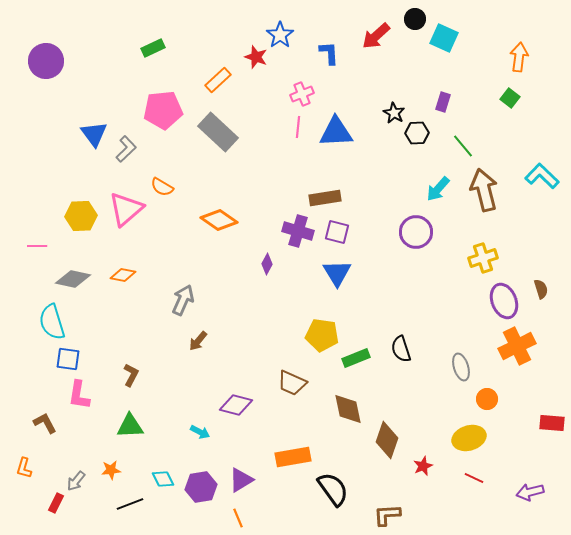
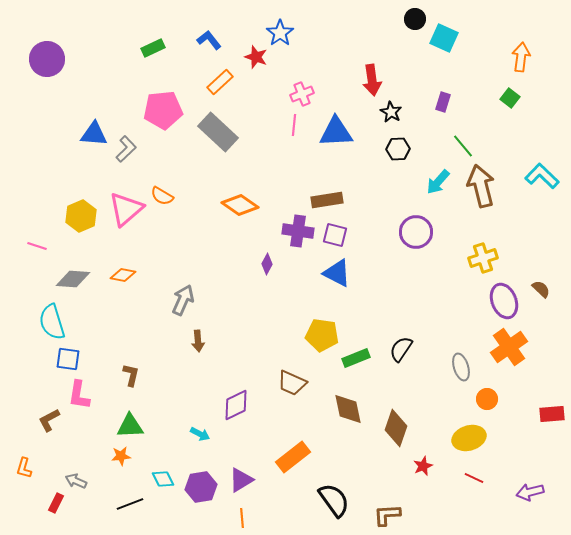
blue star at (280, 35): moved 2 px up
red arrow at (376, 36): moved 4 px left, 44 px down; rotated 56 degrees counterclockwise
blue L-shape at (329, 53): moved 120 px left, 13 px up; rotated 35 degrees counterclockwise
orange arrow at (519, 57): moved 2 px right
purple circle at (46, 61): moved 1 px right, 2 px up
orange rectangle at (218, 80): moved 2 px right, 2 px down
black star at (394, 113): moved 3 px left, 1 px up
pink line at (298, 127): moved 4 px left, 2 px up
black hexagon at (417, 133): moved 19 px left, 16 px down
blue triangle at (94, 134): rotated 48 degrees counterclockwise
orange semicircle at (162, 187): moved 9 px down
cyan arrow at (438, 189): moved 7 px up
brown arrow at (484, 190): moved 3 px left, 4 px up
brown rectangle at (325, 198): moved 2 px right, 2 px down
yellow hexagon at (81, 216): rotated 20 degrees counterclockwise
orange diamond at (219, 220): moved 21 px right, 15 px up
purple cross at (298, 231): rotated 8 degrees counterclockwise
purple square at (337, 232): moved 2 px left, 3 px down
pink line at (37, 246): rotated 18 degrees clockwise
blue triangle at (337, 273): rotated 32 degrees counterclockwise
gray diamond at (73, 279): rotated 8 degrees counterclockwise
brown semicircle at (541, 289): rotated 30 degrees counterclockwise
brown arrow at (198, 341): rotated 45 degrees counterclockwise
orange cross at (517, 346): moved 8 px left, 1 px down; rotated 9 degrees counterclockwise
black semicircle at (401, 349): rotated 52 degrees clockwise
brown L-shape at (131, 375): rotated 15 degrees counterclockwise
purple diamond at (236, 405): rotated 40 degrees counterclockwise
brown L-shape at (45, 423): moved 4 px right, 3 px up; rotated 90 degrees counterclockwise
red rectangle at (552, 423): moved 9 px up; rotated 10 degrees counterclockwise
cyan arrow at (200, 432): moved 2 px down
brown diamond at (387, 440): moved 9 px right, 12 px up
orange rectangle at (293, 457): rotated 28 degrees counterclockwise
orange star at (111, 470): moved 10 px right, 14 px up
gray arrow at (76, 481): rotated 75 degrees clockwise
black semicircle at (333, 489): moved 1 px right, 11 px down
orange line at (238, 518): moved 4 px right; rotated 18 degrees clockwise
